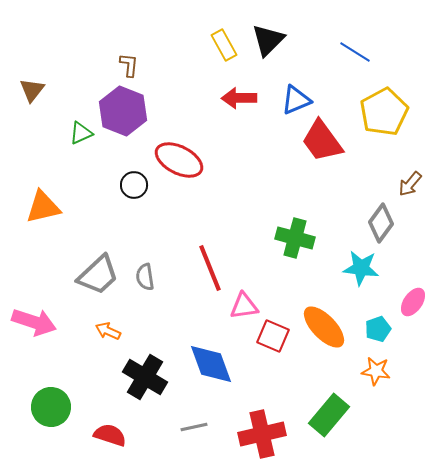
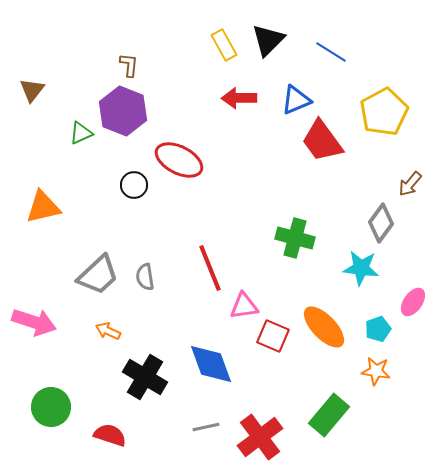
blue line: moved 24 px left
gray line: moved 12 px right
red cross: moved 2 px left, 3 px down; rotated 24 degrees counterclockwise
